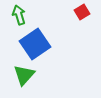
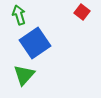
red square: rotated 21 degrees counterclockwise
blue square: moved 1 px up
